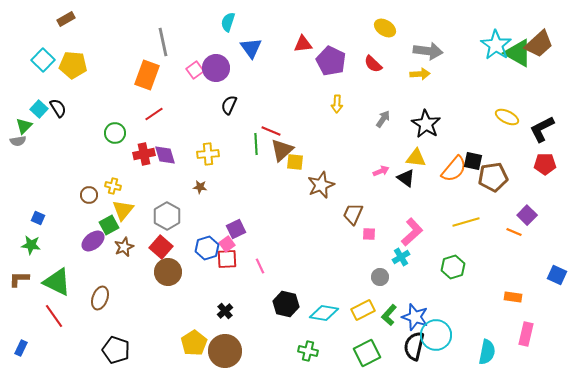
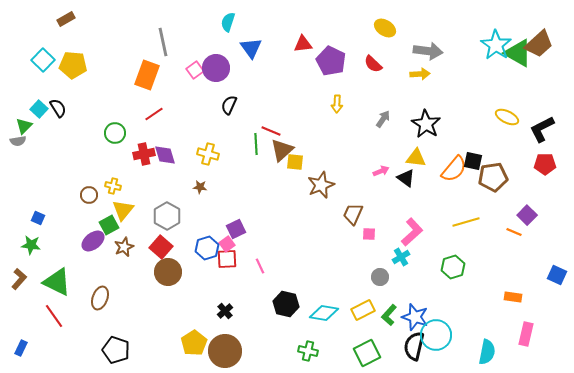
yellow cross at (208, 154): rotated 20 degrees clockwise
brown L-shape at (19, 279): rotated 130 degrees clockwise
